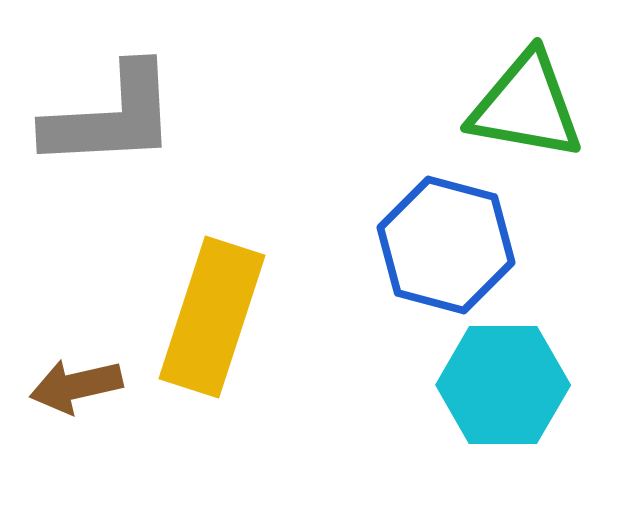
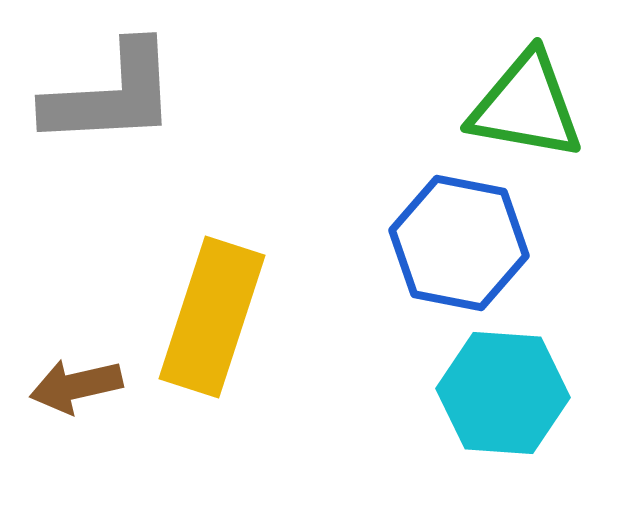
gray L-shape: moved 22 px up
blue hexagon: moved 13 px right, 2 px up; rotated 4 degrees counterclockwise
cyan hexagon: moved 8 px down; rotated 4 degrees clockwise
